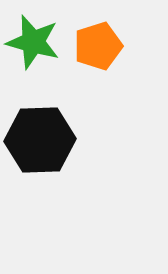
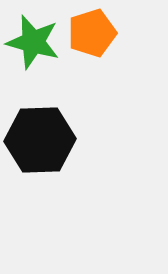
orange pentagon: moved 6 px left, 13 px up
